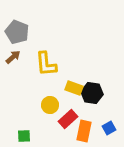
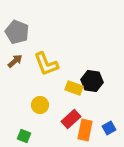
brown arrow: moved 2 px right, 4 px down
yellow L-shape: rotated 16 degrees counterclockwise
black hexagon: moved 12 px up
yellow circle: moved 10 px left
red rectangle: moved 3 px right
orange rectangle: moved 1 px right, 1 px up
green square: rotated 24 degrees clockwise
